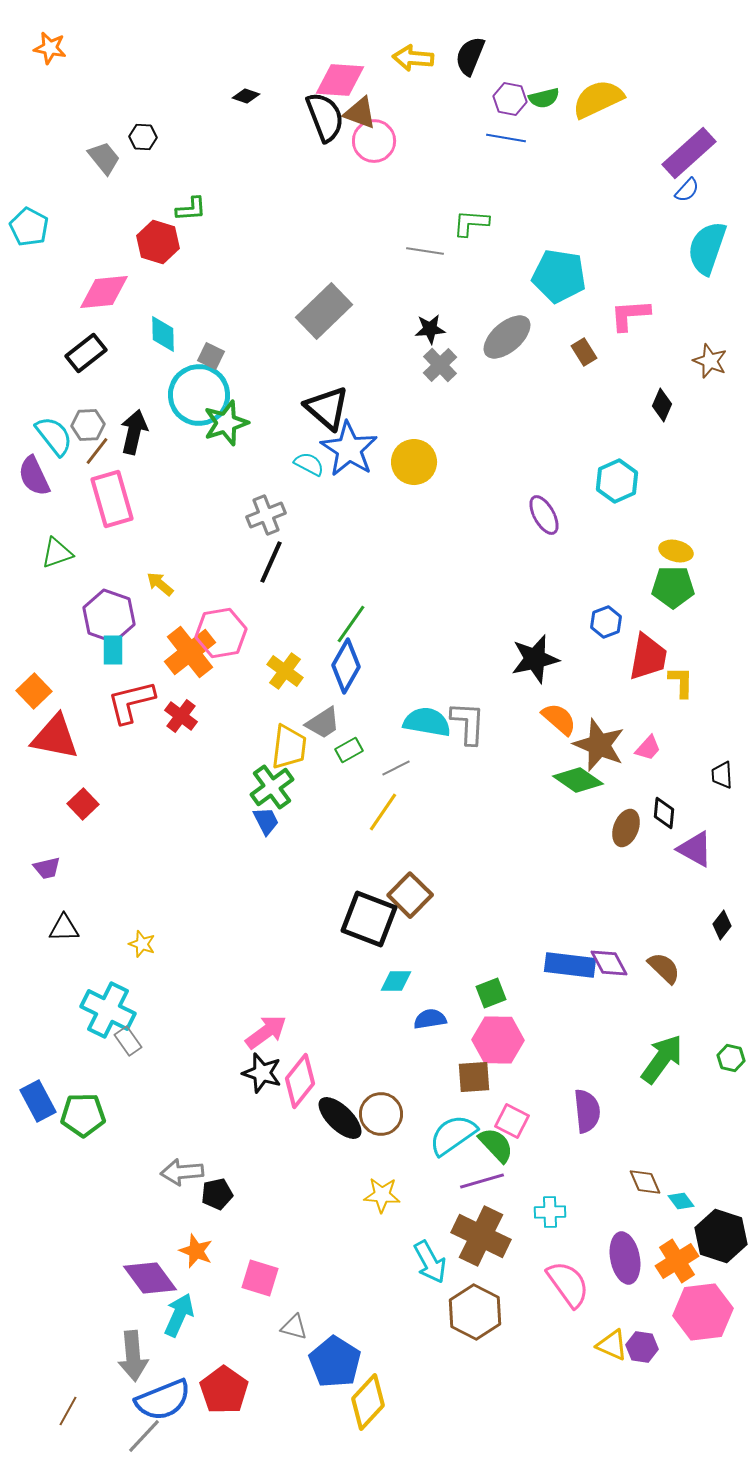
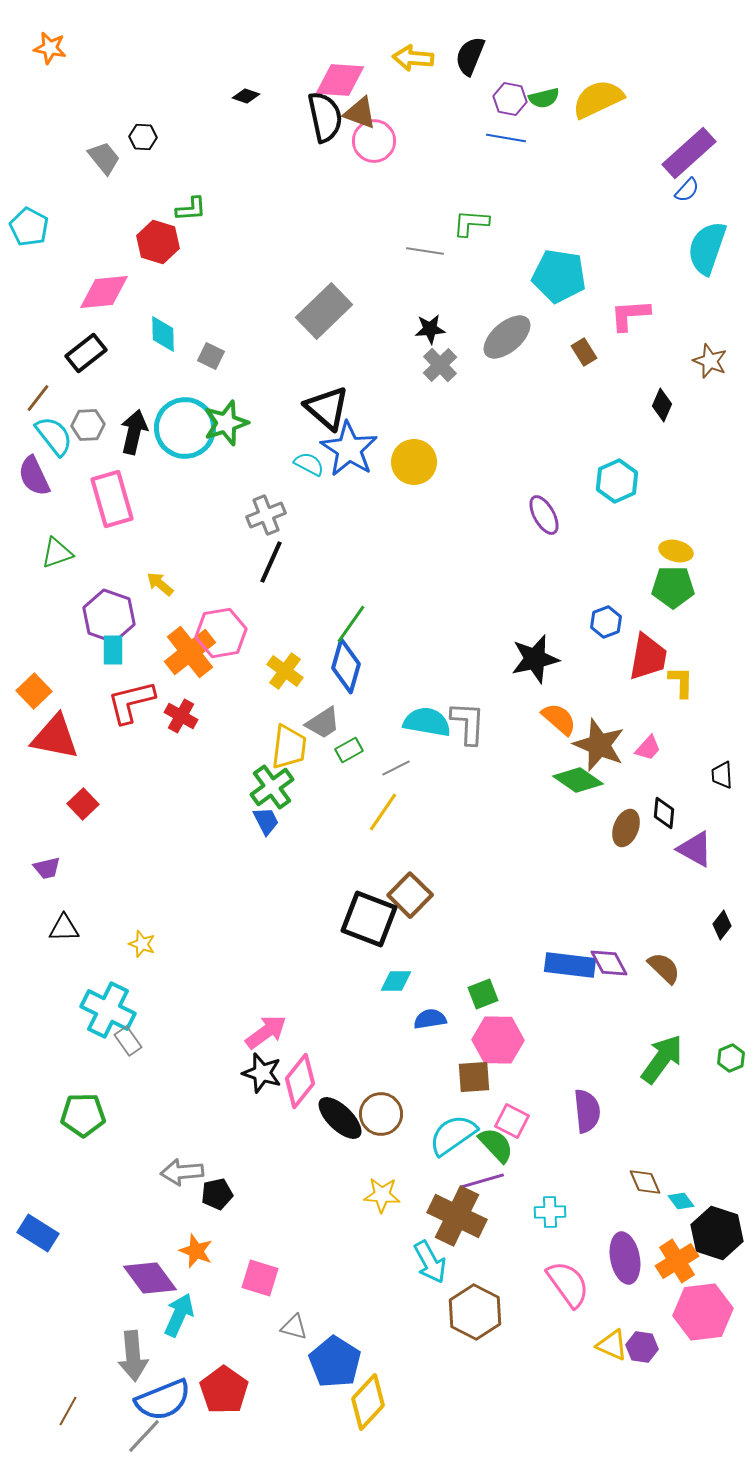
black semicircle at (325, 117): rotated 9 degrees clockwise
cyan circle at (199, 395): moved 14 px left, 33 px down
brown line at (97, 451): moved 59 px left, 53 px up
blue diamond at (346, 666): rotated 14 degrees counterclockwise
red cross at (181, 716): rotated 8 degrees counterclockwise
green square at (491, 993): moved 8 px left, 1 px down
green hexagon at (731, 1058): rotated 24 degrees clockwise
blue rectangle at (38, 1101): moved 132 px down; rotated 30 degrees counterclockwise
brown cross at (481, 1236): moved 24 px left, 20 px up
black hexagon at (721, 1236): moved 4 px left, 3 px up
